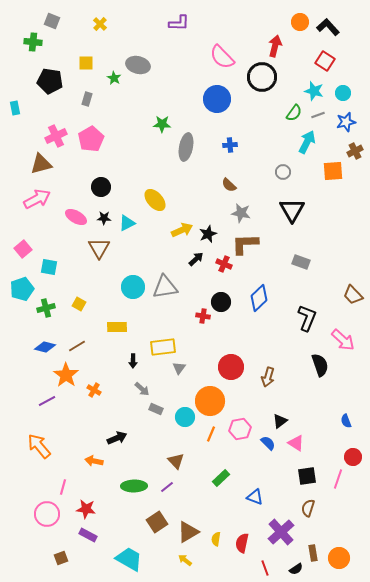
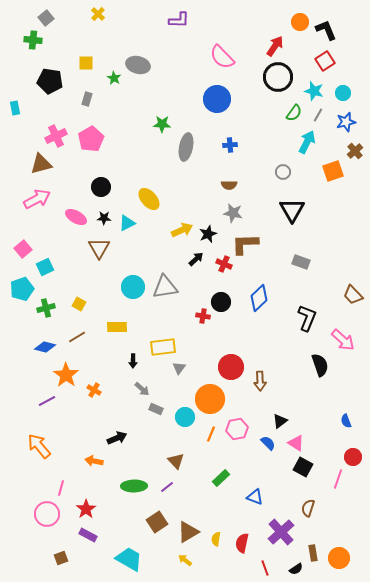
gray square at (52, 21): moved 6 px left, 3 px up; rotated 28 degrees clockwise
purple L-shape at (179, 23): moved 3 px up
yellow cross at (100, 24): moved 2 px left, 10 px up
black L-shape at (328, 27): moved 2 px left, 3 px down; rotated 20 degrees clockwise
green cross at (33, 42): moved 2 px up
red arrow at (275, 46): rotated 20 degrees clockwise
red square at (325, 61): rotated 24 degrees clockwise
black circle at (262, 77): moved 16 px right
gray line at (318, 115): rotated 40 degrees counterclockwise
brown cross at (355, 151): rotated 14 degrees counterclockwise
orange square at (333, 171): rotated 15 degrees counterclockwise
brown semicircle at (229, 185): rotated 42 degrees counterclockwise
yellow ellipse at (155, 200): moved 6 px left, 1 px up
gray star at (241, 213): moved 8 px left
cyan square at (49, 267): moved 4 px left; rotated 36 degrees counterclockwise
brown line at (77, 346): moved 9 px up
brown arrow at (268, 377): moved 8 px left, 4 px down; rotated 18 degrees counterclockwise
orange circle at (210, 401): moved 2 px up
pink hexagon at (240, 429): moved 3 px left
black square at (307, 476): moved 4 px left, 9 px up; rotated 36 degrees clockwise
pink line at (63, 487): moved 2 px left, 1 px down
red star at (86, 509): rotated 30 degrees clockwise
